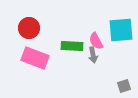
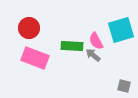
cyan square: rotated 12 degrees counterclockwise
gray arrow: rotated 140 degrees clockwise
gray square: rotated 32 degrees clockwise
